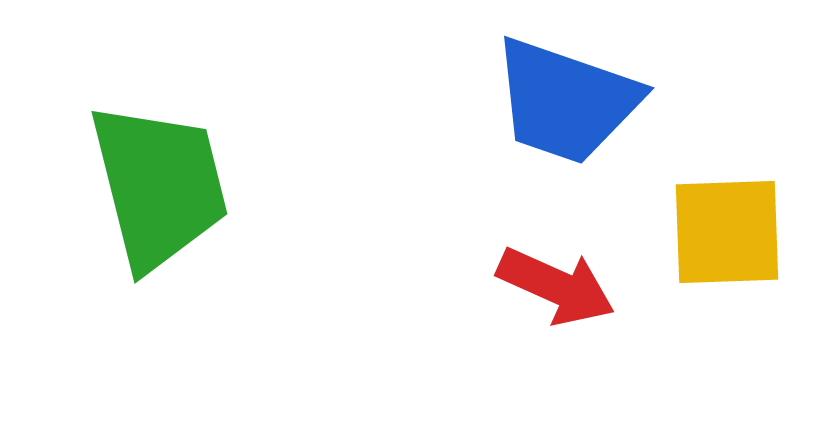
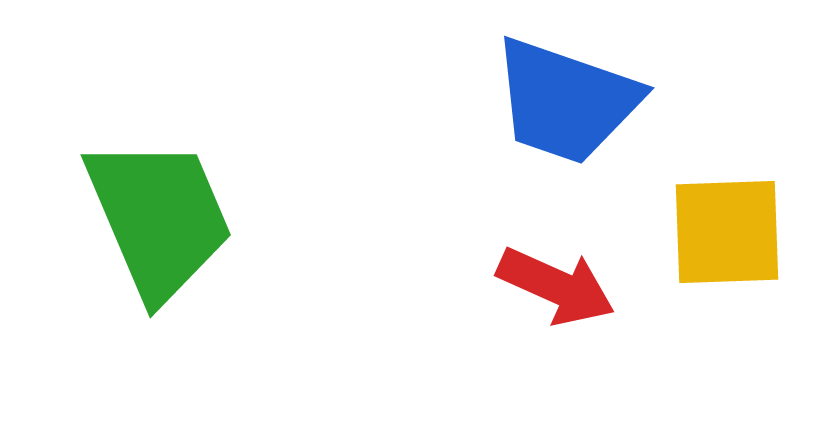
green trapezoid: moved 32 px down; rotated 9 degrees counterclockwise
